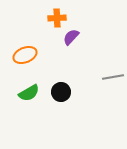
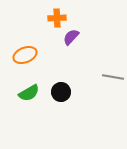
gray line: rotated 20 degrees clockwise
